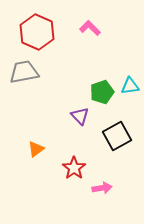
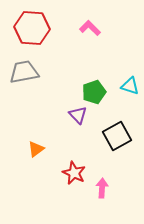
red hexagon: moved 5 px left, 4 px up; rotated 20 degrees counterclockwise
cyan triangle: rotated 24 degrees clockwise
green pentagon: moved 8 px left
purple triangle: moved 2 px left, 1 px up
red star: moved 5 px down; rotated 10 degrees counterclockwise
pink arrow: rotated 78 degrees counterclockwise
